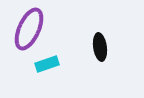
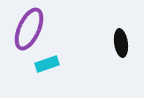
black ellipse: moved 21 px right, 4 px up
